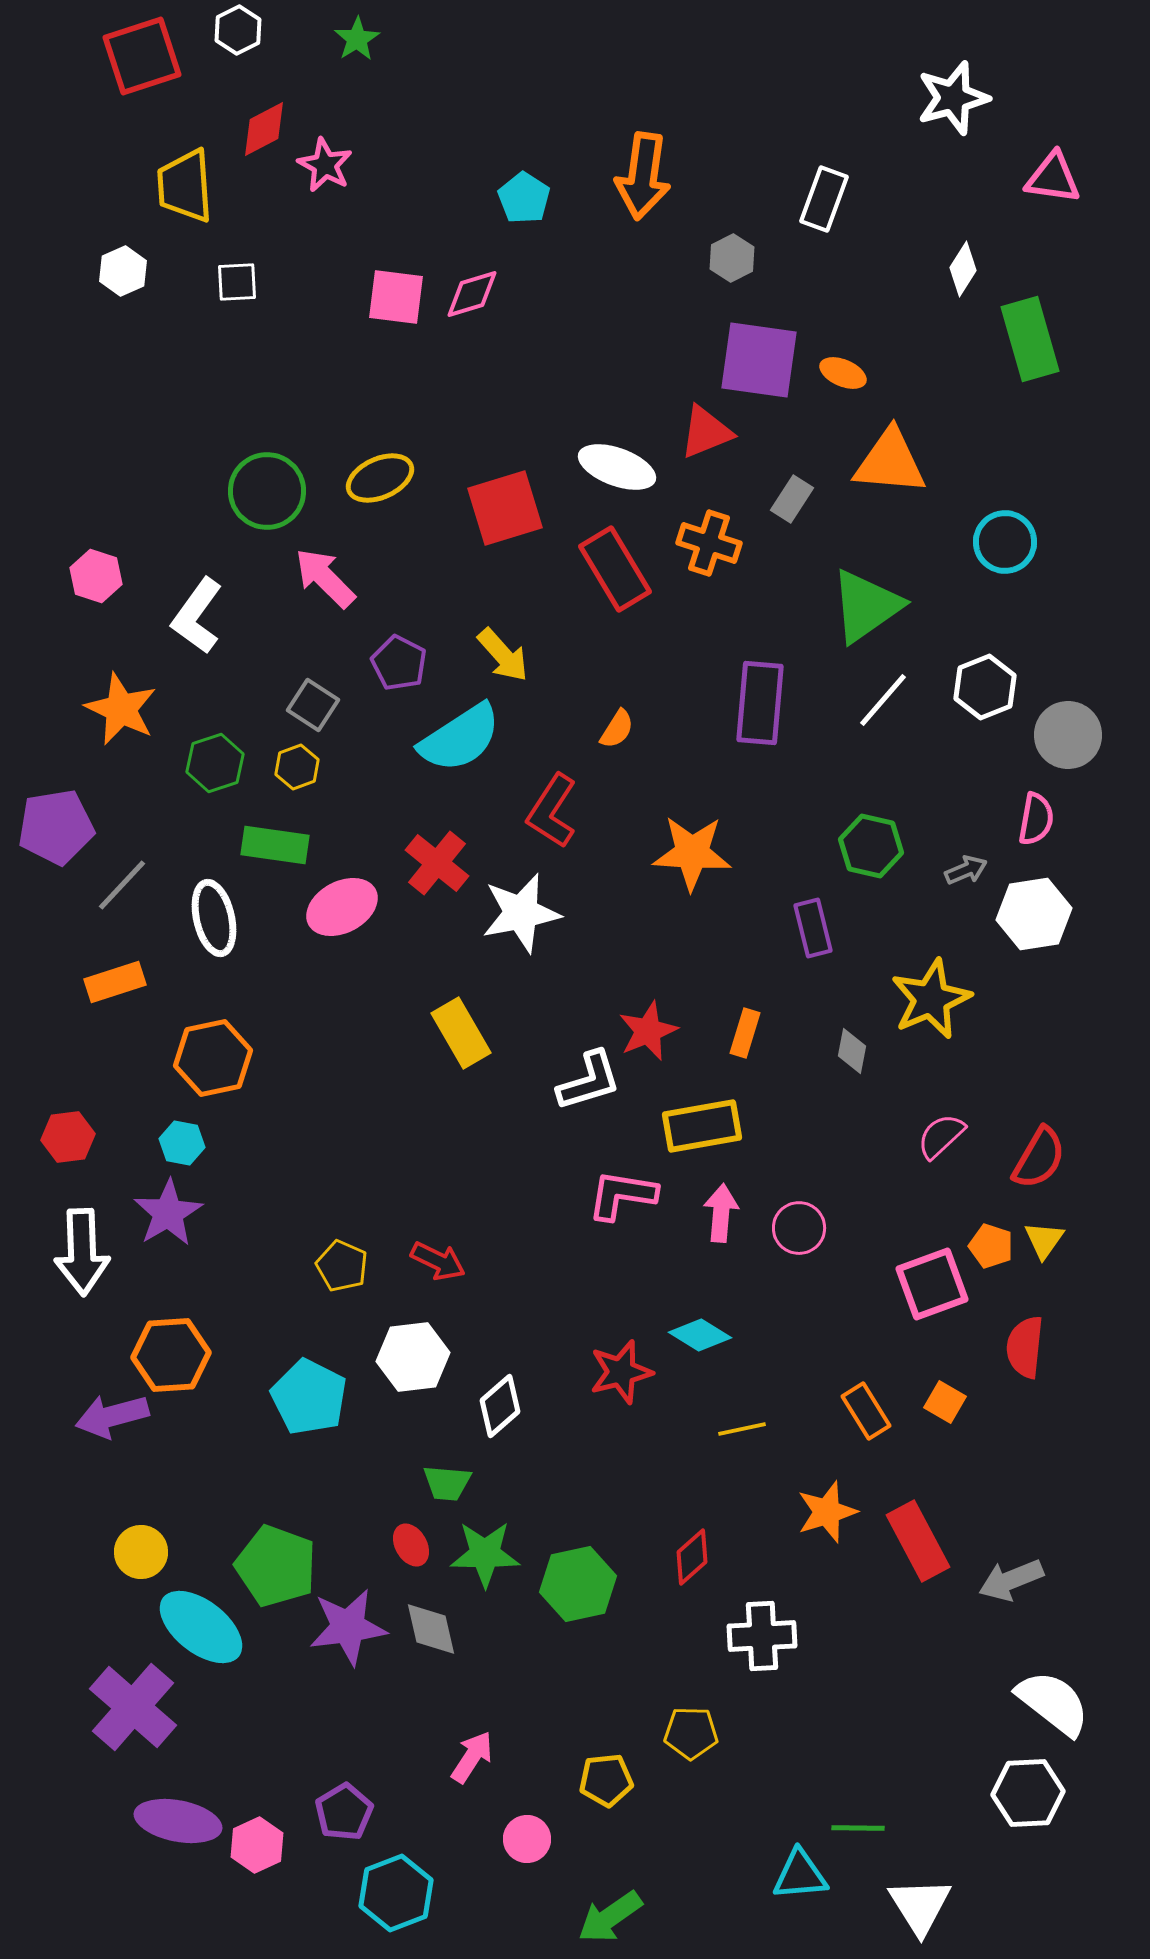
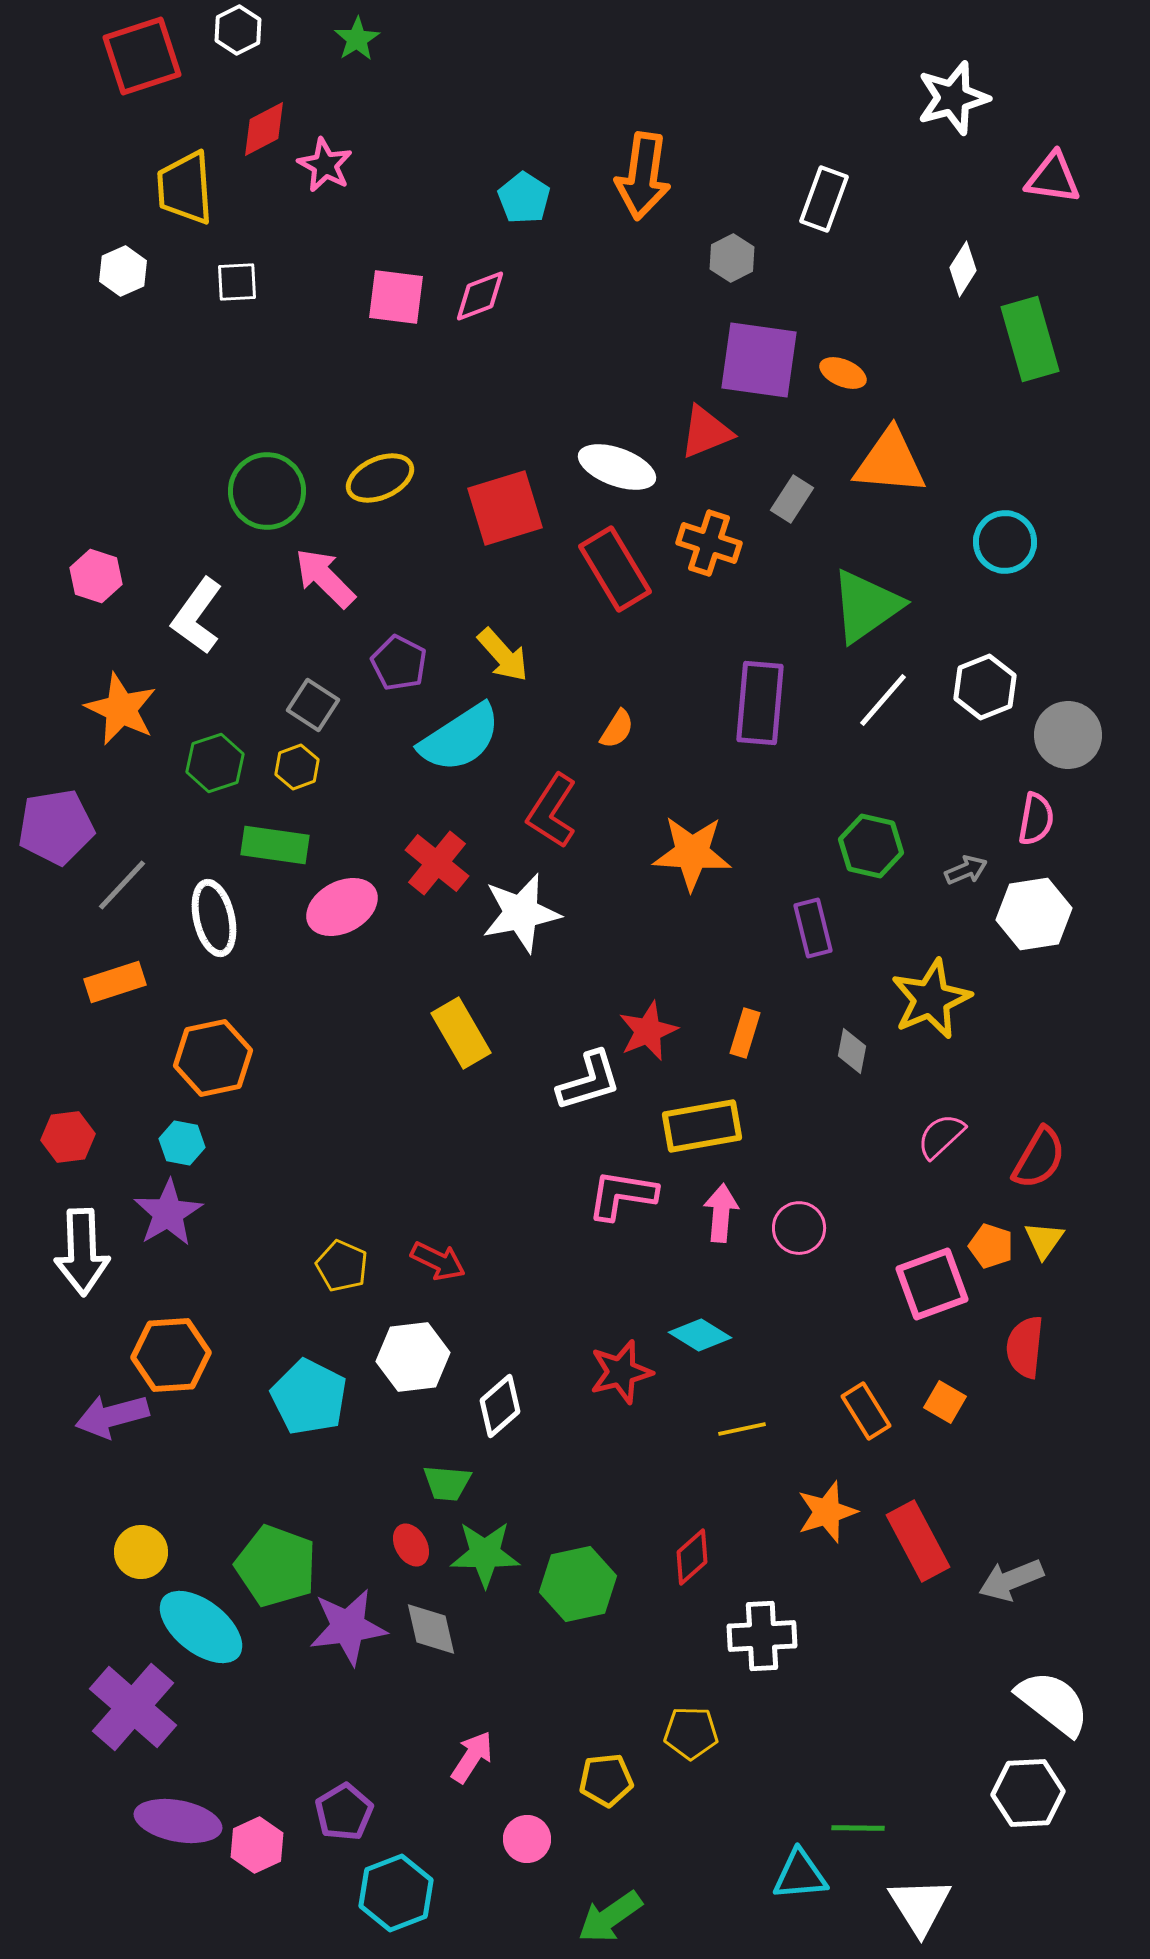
yellow trapezoid at (185, 186): moved 2 px down
pink diamond at (472, 294): moved 8 px right, 2 px down; rotated 4 degrees counterclockwise
